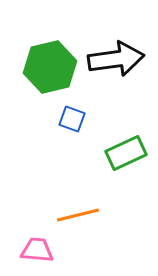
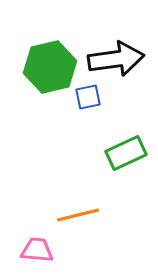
blue square: moved 16 px right, 22 px up; rotated 32 degrees counterclockwise
